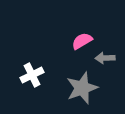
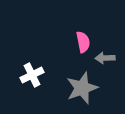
pink semicircle: moved 1 px right, 1 px down; rotated 110 degrees clockwise
